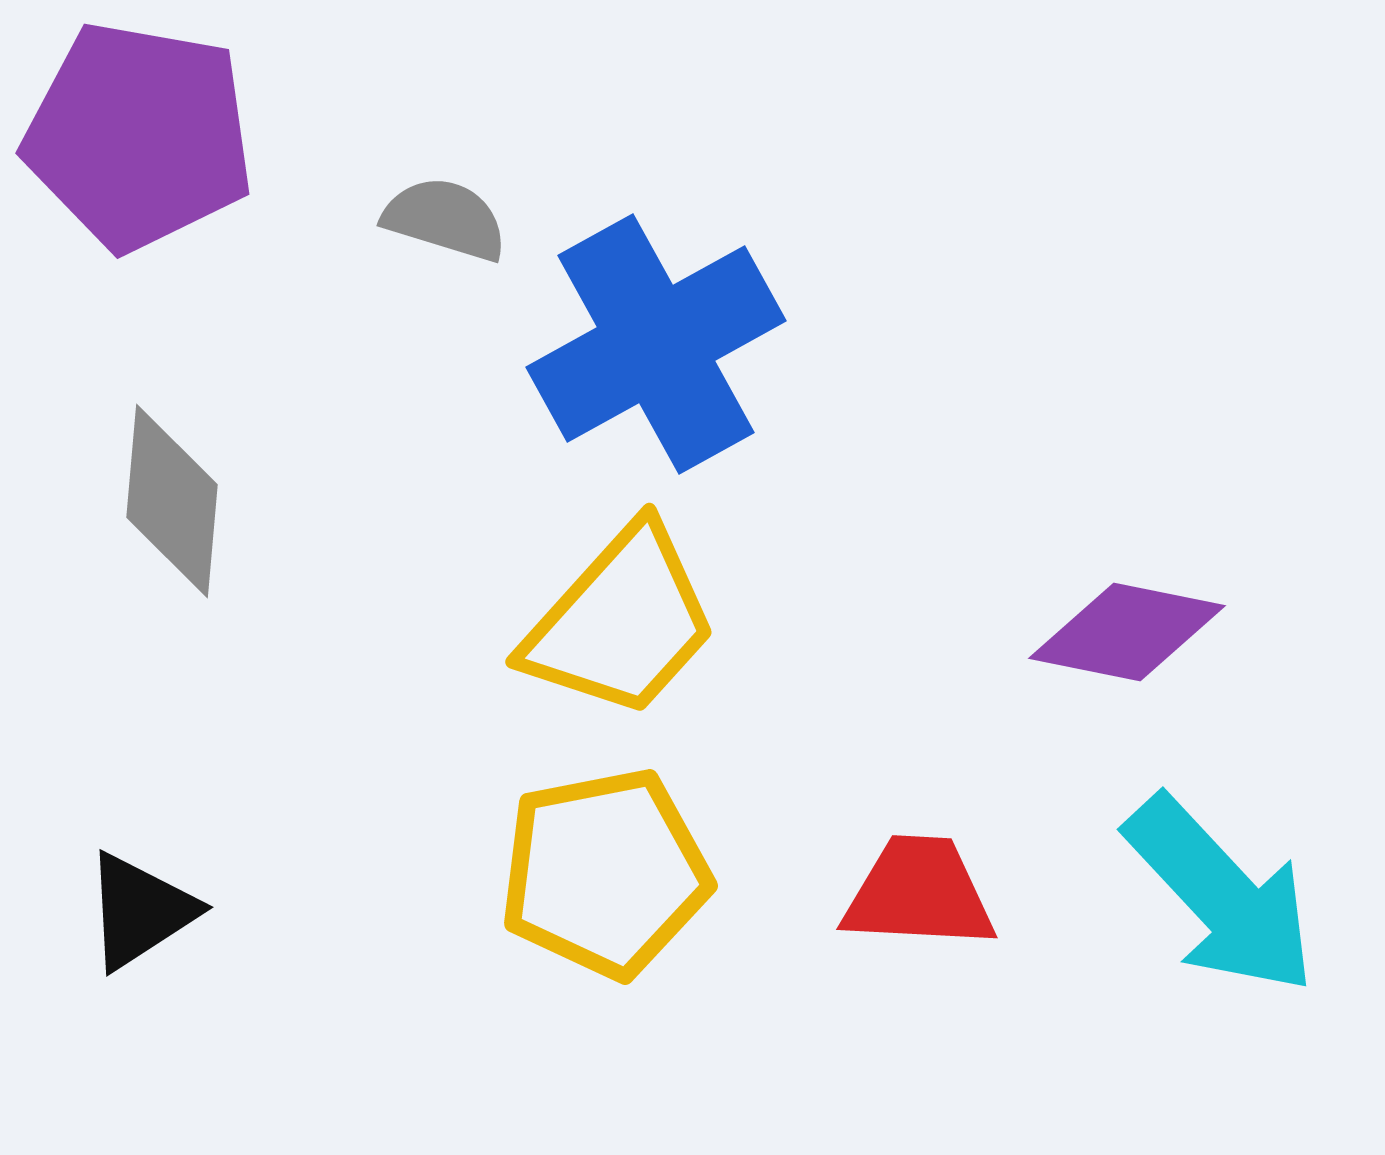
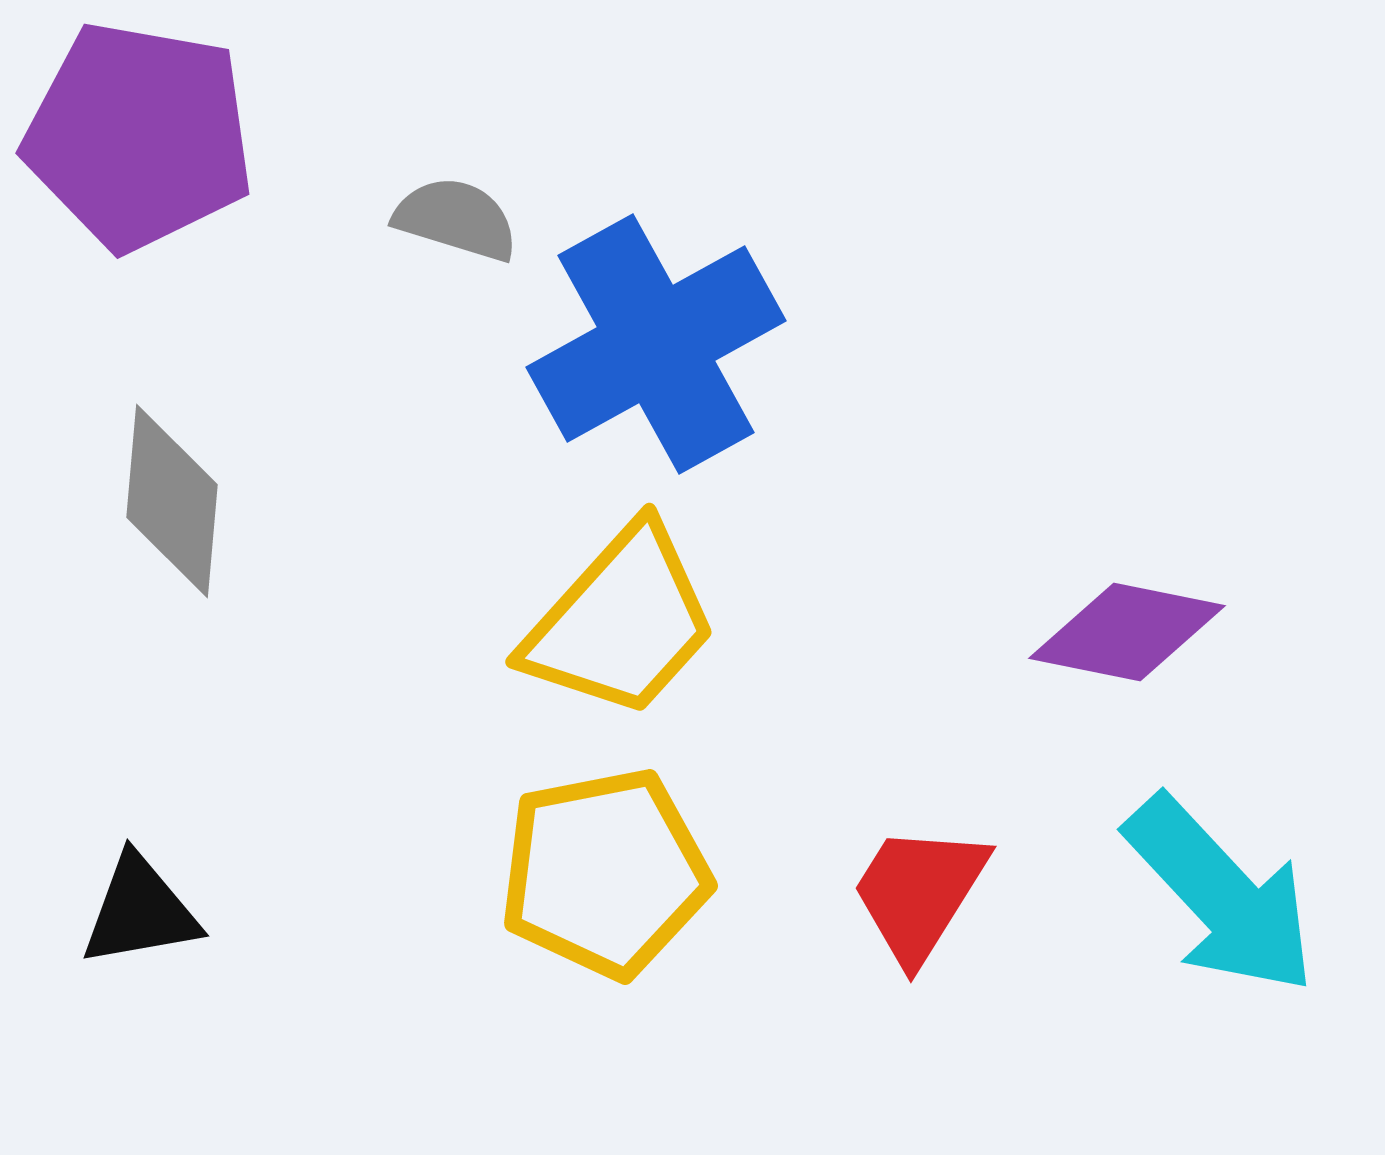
gray semicircle: moved 11 px right
red trapezoid: rotated 61 degrees counterclockwise
black triangle: rotated 23 degrees clockwise
